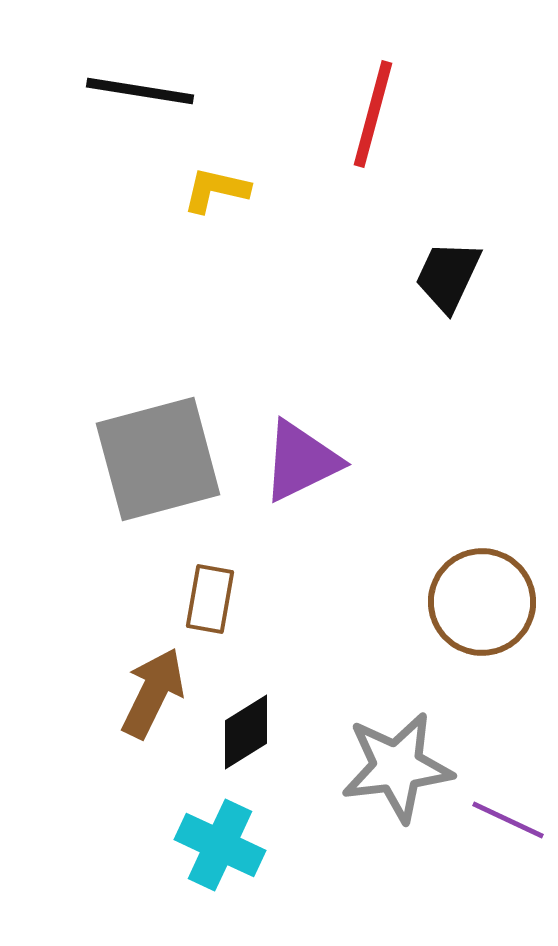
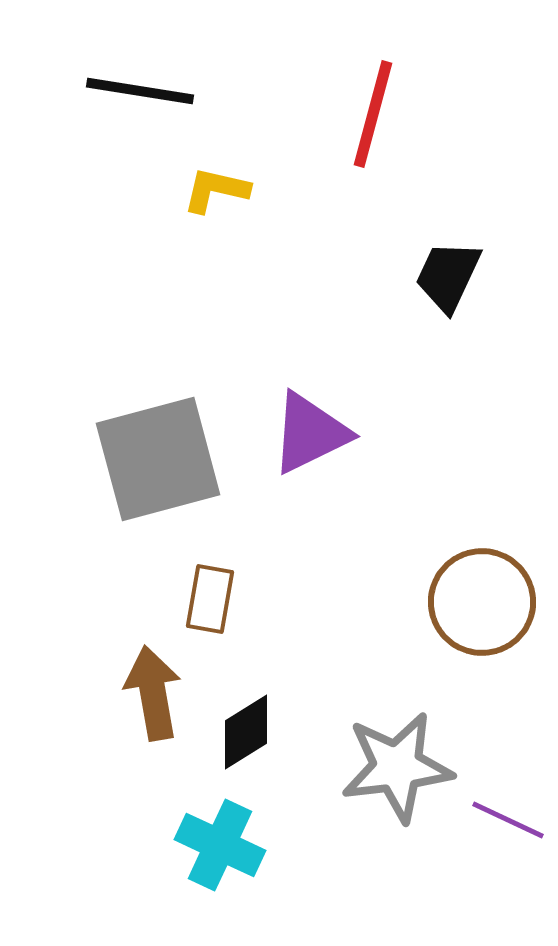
purple triangle: moved 9 px right, 28 px up
brown arrow: rotated 36 degrees counterclockwise
